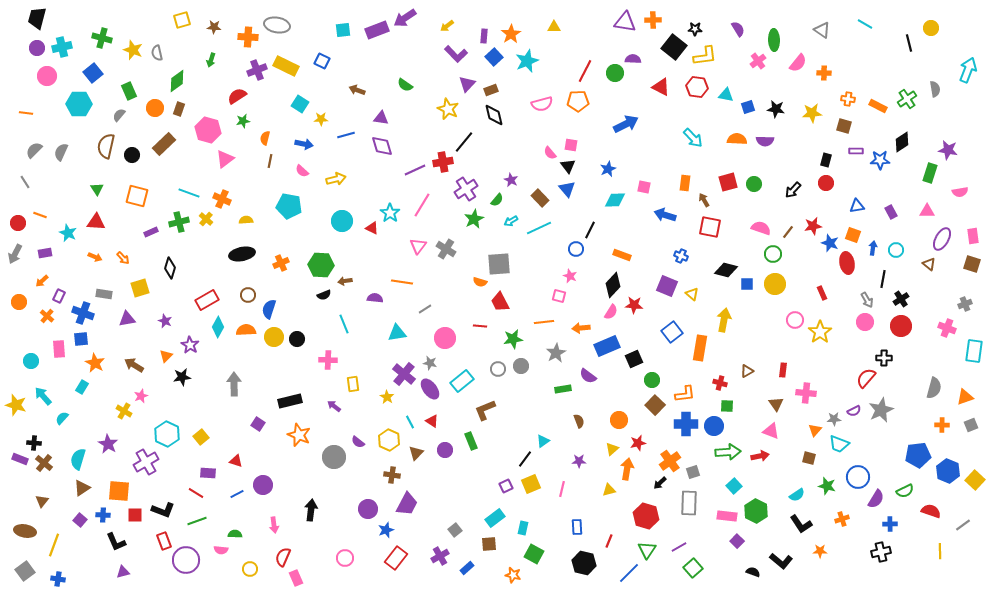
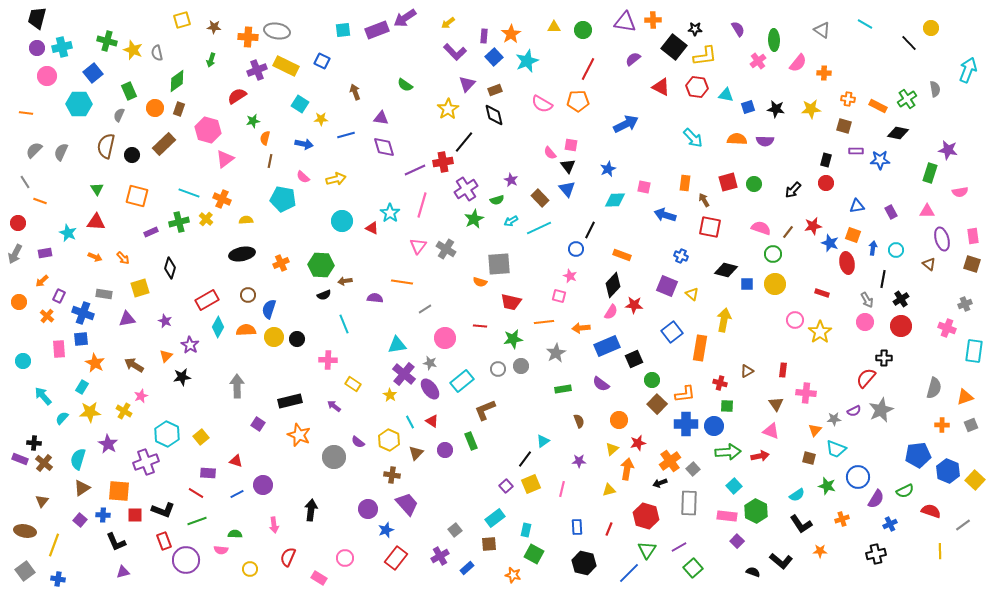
gray ellipse at (277, 25): moved 6 px down
yellow arrow at (447, 26): moved 1 px right, 3 px up
green cross at (102, 38): moved 5 px right, 3 px down
black line at (909, 43): rotated 30 degrees counterclockwise
purple L-shape at (456, 54): moved 1 px left, 2 px up
purple semicircle at (633, 59): rotated 42 degrees counterclockwise
red line at (585, 71): moved 3 px right, 2 px up
green circle at (615, 73): moved 32 px left, 43 px up
brown arrow at (357, 90): moved 2 px left, 2 px down; rotated 49 degrees clockwise
brown rectangle at (491, 90): moved 4 px right
pink semicircle at (542, 104): rotated 45 degrees clockwise
yellow star at (448, 109): rotated 15 degrees clockwise
yellow star at (812, 113): moved 1 px left, 4 px up
gray semicircle at (119, 115): rotated 16 degrees counterclockwise
green star at (243, 121): moved 10 px right
black diamond at (902, 142): moved 4 px left, 9 px up; rotated 45 degrees clockwise
purple diamond at (382, 146): moved 2 px right, 1 px down
pink semicircle at (302, 171): moved 1 px right, 6 px down
green semicircle at (497, 200): rotated 32 degrees clockwise
pink line at (422, 205): rotated 15 degrees counterclockwise
cyan pentagon at (289, 206): moved 6 px left, 7 px up
orange line at (40, 215): moved 14 px up
purple ellipse at (942, 239): rotated 45 degrees counterclockwise
red rectangle at (822, 293): rotated 48 degrees counterclockwise
red trapezoid at (500, 302): moved 11 px right; rotated 50 degrees counterclockwise
cyan triangle at (397, 333): moved 12 px down
cyan circle at (31, 361): moved 8 px left
purple semicircle at (588, 376): moved 13 px right, 8 px down
gray arrow at (234, 384): moved 3 px right, 2 px down
yellow rectangle at (353, 384): rotated 49 degrees counterclockwise
yellow star at (387, 397): moved 3 px right, 2 px up
yellow star at (16, 405): moved 74 px right, 7 px down; rotated 20 degrees counterclockwise
brown square at (655, 405): moved 2 px right, 1 px up
cyan trapezoid at (839, 444): moved 3 px left, 5 px down
purple cross at (146, 462): rotated 10 degrees clockwise
gray square at (693, 472): moved 3 px up; rotated 24 degrees counterclockwise
black arrow at (660, 483): rotated 24 degrees clockwise
purple square at (506, 486): rotated 16 degrees counterclockwise
purple trapezoid at (407, 504): rotated 70 degrees counterclockwise
blue cross at (890, 524): rotated 24 degrees counterclockwise
cyan rectangle at (523, 528): moved 3 px right, 2 px down
red line at (609, 541): moved 12 px up
black cross at (881, 552): moved 5 px left, 2 px down
red semicircle at (283, 557): moved 5 px right
pink rectangle at (296, 578): moved 23 px right; rotated 35 degrees counterclockwise
